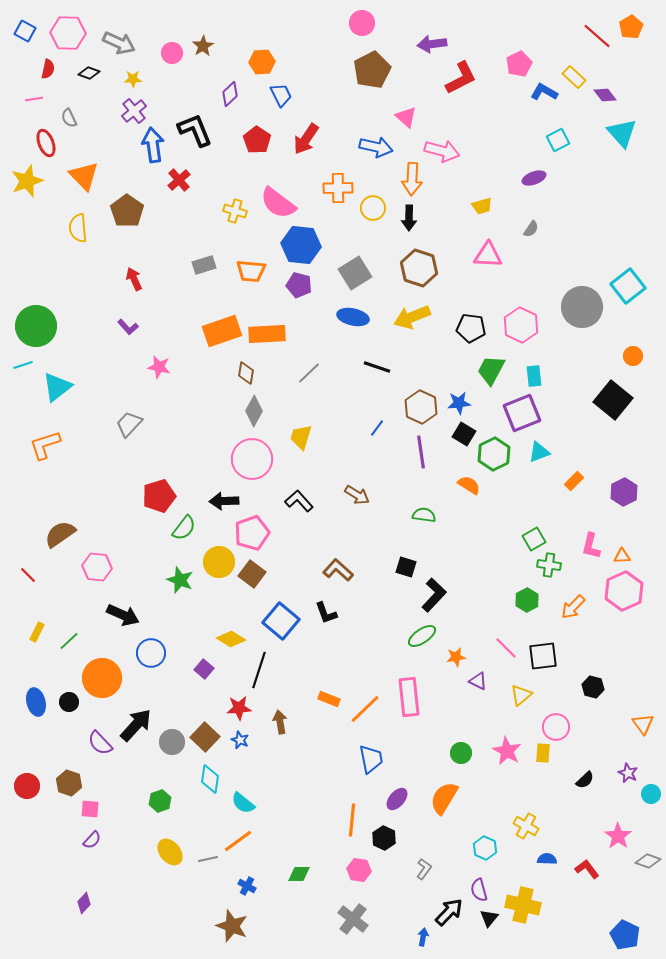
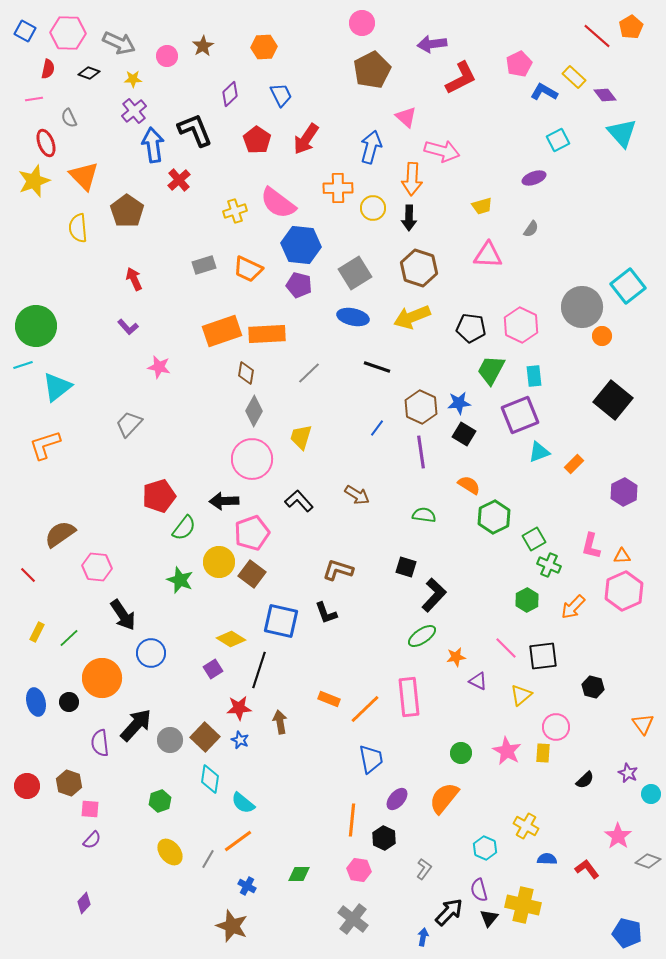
pink circle at (172, 53): moved 5 px left, 3 px down
orange hexagon at (262, 62): moved 2 px right, 15 px up
blue arrow at (376, 147): moved 5 px left; rotated 88 degrees counterclockwise
yellow star at (27, 181): moved 7 px right
yellow cross at (235, 211): rotated 35 degrees counterclockwise
orange trapezoid at (251, 271): moved 3 px left, 2 px up; rotated 20 degrees clockwise
orange circle at (633, 356): moved 31 px left, 20 px up
purple square at (522, 413): moved 2 px left, 2 px down
green hexagon at (494, 454): moved 63 px down
orange rectangle at (574, 481): moved 17 px up
green cross at (549, 565): rotated 15 degrees clockwise
brown L-shape at (338, 570): rotated 24 degrees counterclockwise
black arrow at (123, 615): rotated 32 degrees clockwise
blue square at (281, 621): rotated 27 degrees counterclockwise
green line at (69, 641): moved 3 px up
purple square at (204, 669): moved 9 px right; rotated 18 degrees clockwise
gray circle at (172, 742): moved 2 px left, 2 px up
purple semicircle at (100, 743): rotated 36 degrees clockwise
orange semicircle at (444, 798): rotated 8 degrees clockwise
gray line at (208, 859): rotated 48 degrees counterclockwise
blue pentagon at (625, 935): moved 2 px right, 2 px up; rotated 12 degrees counterclockwise
